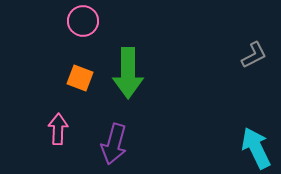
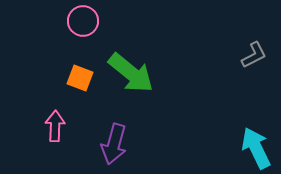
green arrow: moved 3 px right; rotated 51 degrees counterclockwise
pink arrow: moved 3 px left, 3 px up
